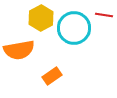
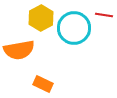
orange rectangle: moved 9 px left, 8 px down; rotated 60 degrees clockwise
